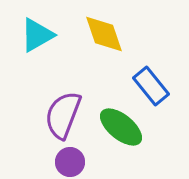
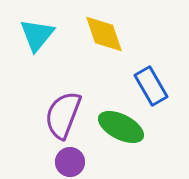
cyan triangle: rotated 21 degrees counterclockwise
blue rectangle: rotated 9 degrees clockwise
green ellipse: rotated 12 degrees counterclockwise
